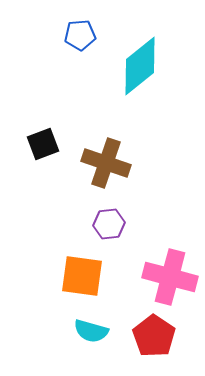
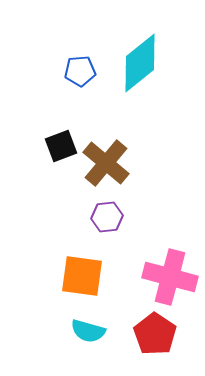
blue pentagon: moved 36 px down
cyan diamond: moved 3 px up
black square: moved 18 px right, 2 px down
brown cross: rotated 21 degrees clockwise
purple hexagon: moved 2 px left, 7 px up
cyan semicircle: moved 3 px left
red pentagon: moved 1 px right, 2 px up
